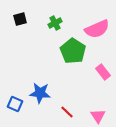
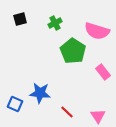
pink semicircle: moved 2 px down; rotated 40 degrees clockwise
